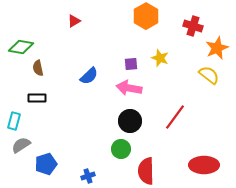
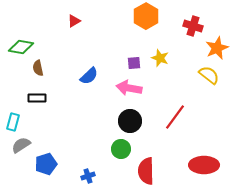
purple square: moved 3 px right, 1 px up
cyan rectangle: moved 1 px left, 1 px down
